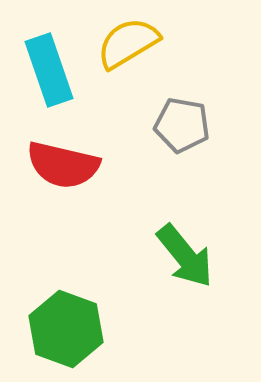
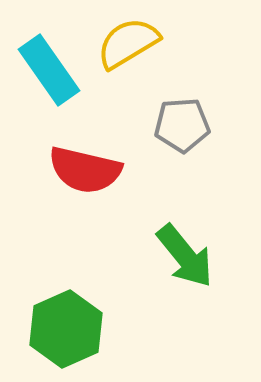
cyan rectangle: rotated 16 degrees counterclockwise
gray pentagon: rotated 14 degrees counterclockwise
red semicircle: moved 22 px right, 5 px down
green hexagon: rotated 16 degrees clockwise
